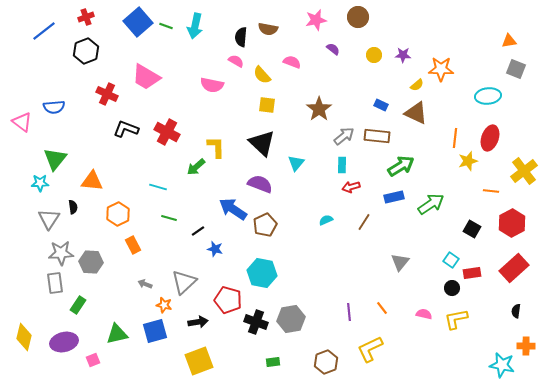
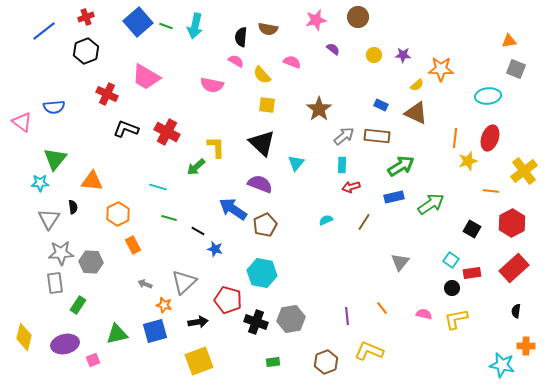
black line at (198, 231): rotated 64 degrees clockwise
purple line at (349, 312): moved 2 px left, 4 px down
purple ellipse at (64, 342): moved 1 px right, 2 px down
yellow L-shape at (370, 349): moved 1 px left, 2 px down; rotated 48 degrees clockwise
